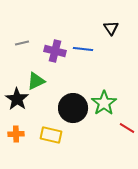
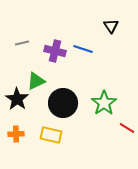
black triangle: moved 2 px up
blue line: rotated 12 degrees clockwise
black circle: moved 10 px left, 5 px up
